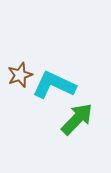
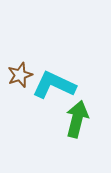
green arrow: rotated 30 degrees counterclockwise
